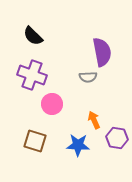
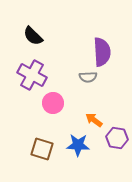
purple semicircle: rotated 8 degrees clockwise
purple cross: rotated 8 degrees clockwise
pink circle: moved 1 px right, 1 px up
orange arrow: rotated 30 degrees counterclockwise
brown square: moved 7 px right, 8 px down
